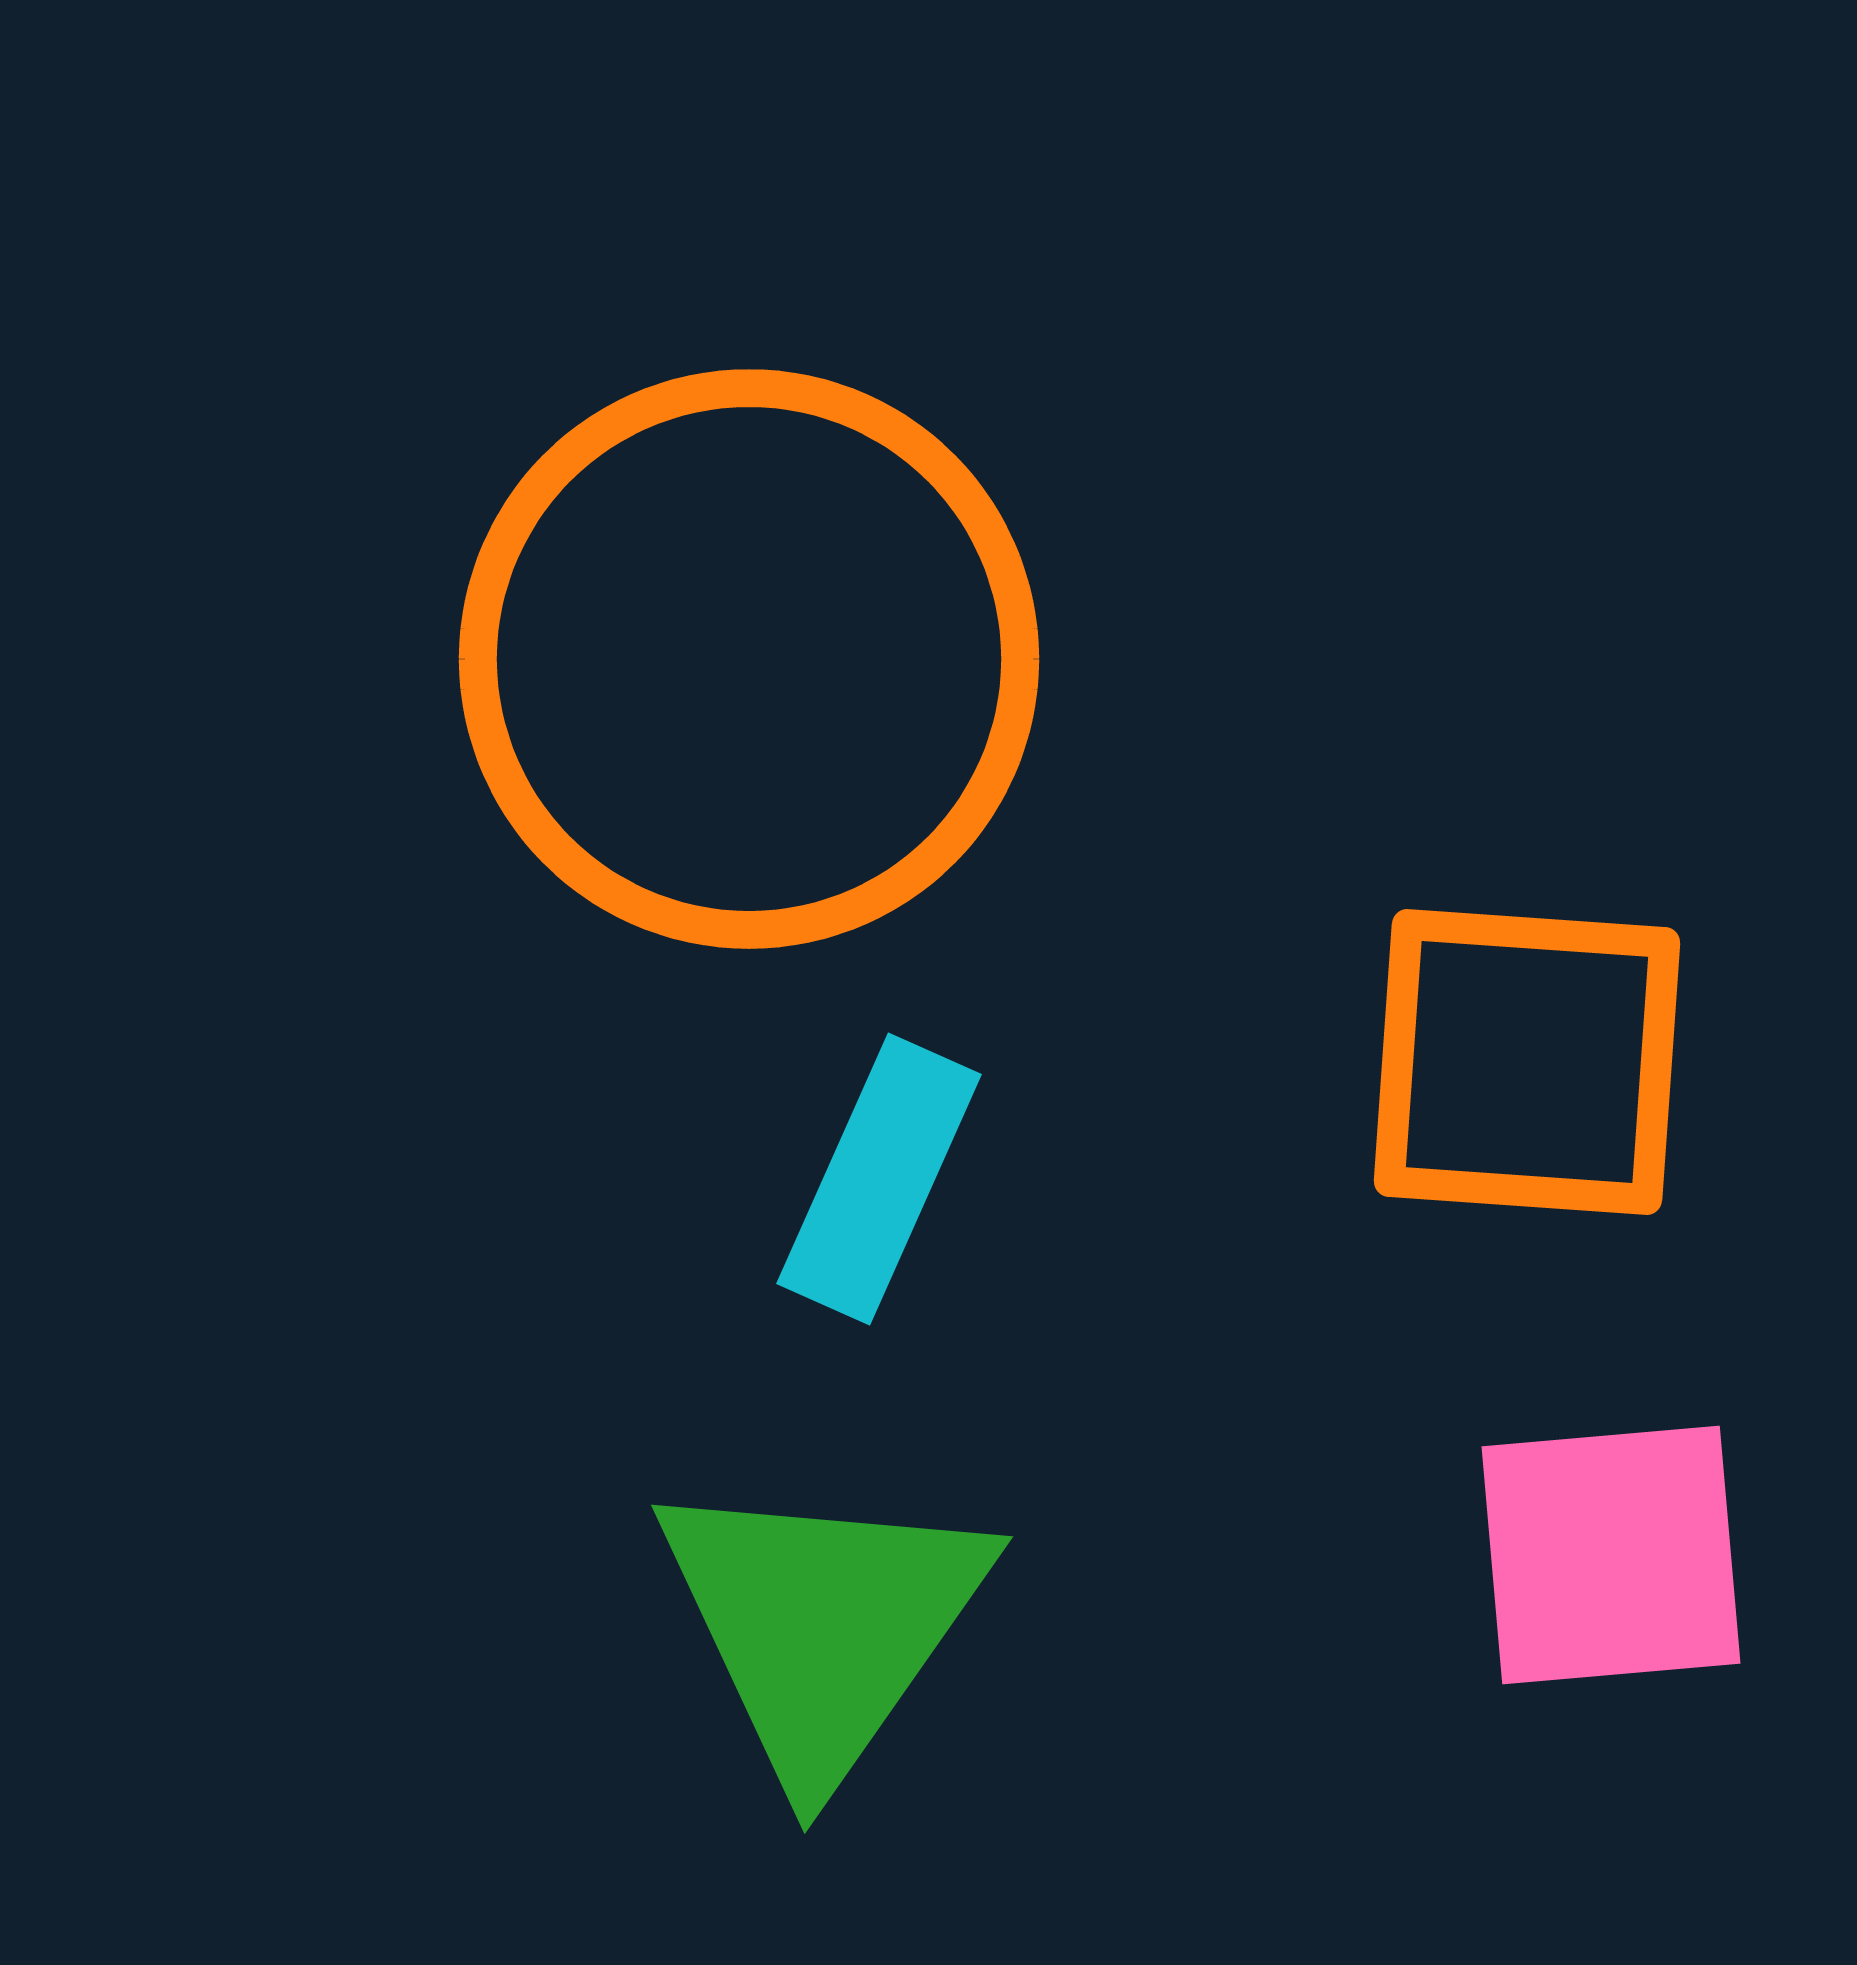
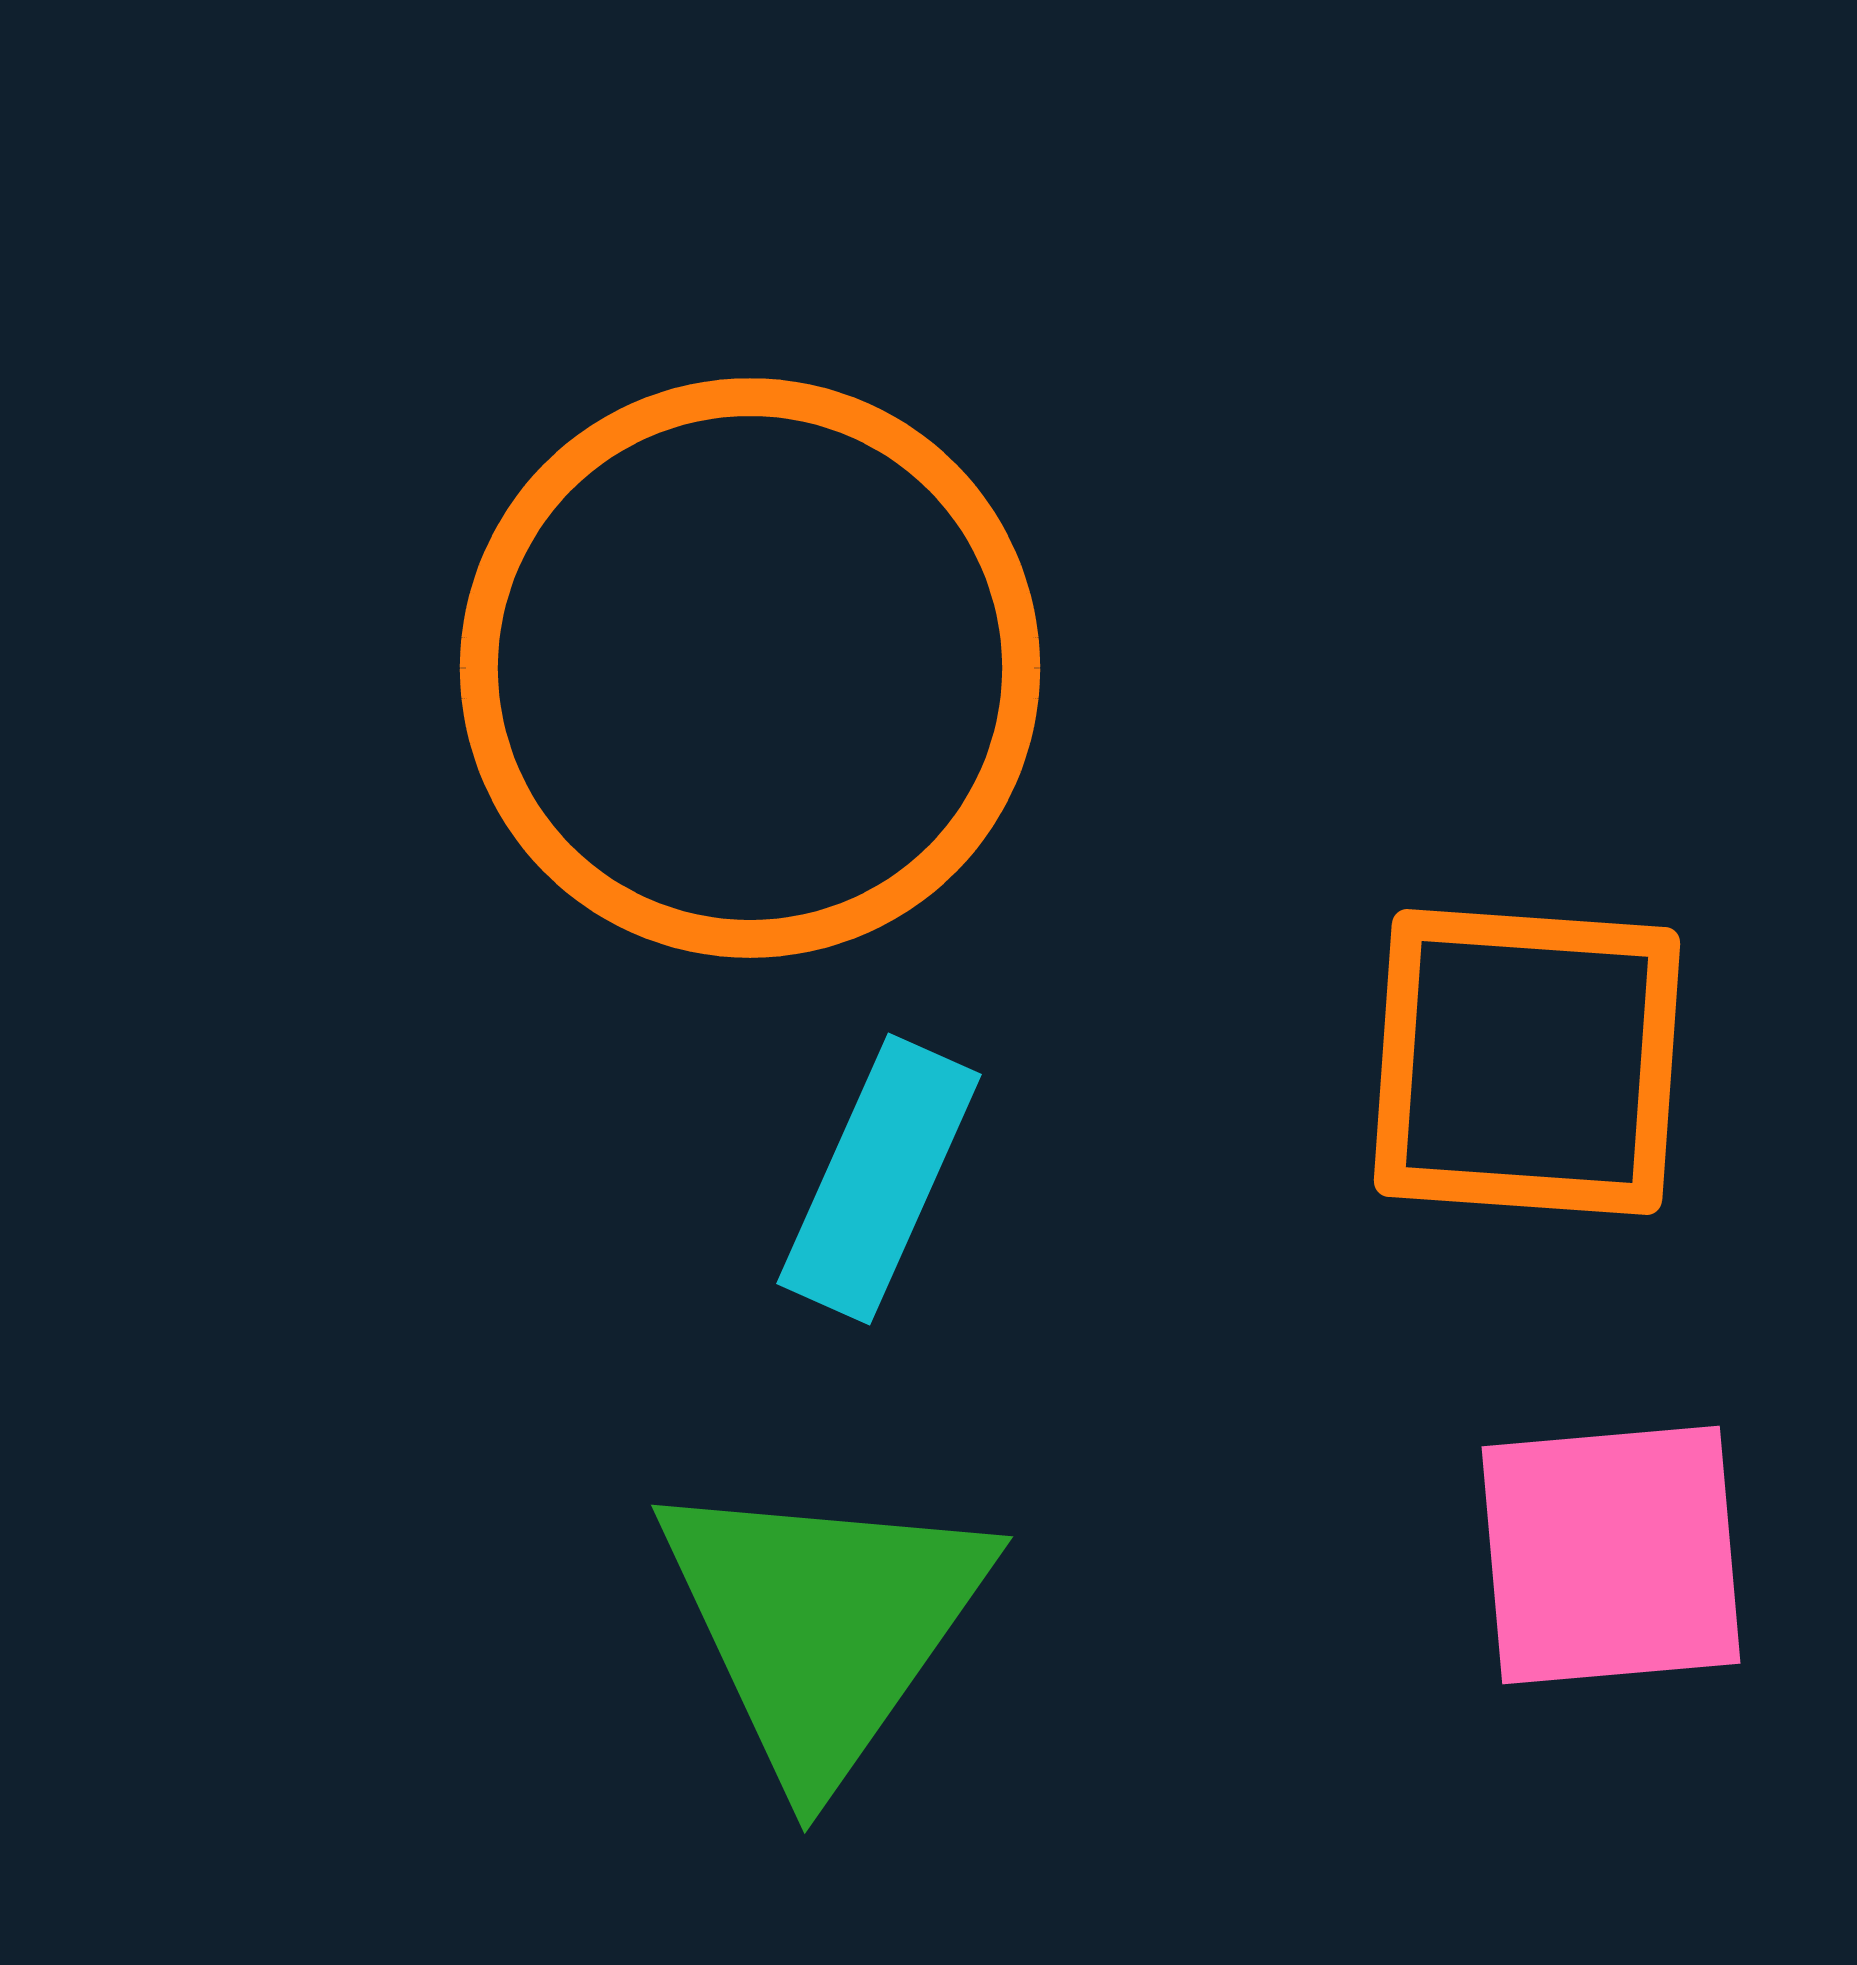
orange circle: moved 1 px right, 9 px down
